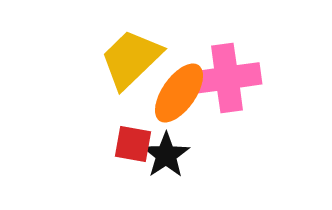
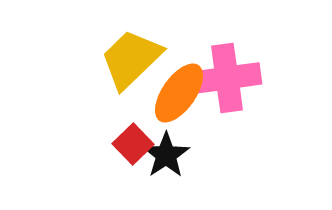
red square: rotated 36 degrees clockwise
